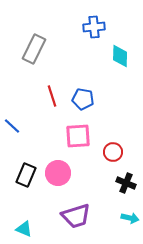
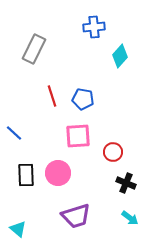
cyan diamond: rotated 40 degrees clockwise
blue line: moved 2 px right, 7 px down
black rectangle: rotated 25 degrees counterclockwise
cyan arrow: rotated 24 degrees clockwise
cyan triangle: moved 6 px left; rotated 18 degrees clockwise
